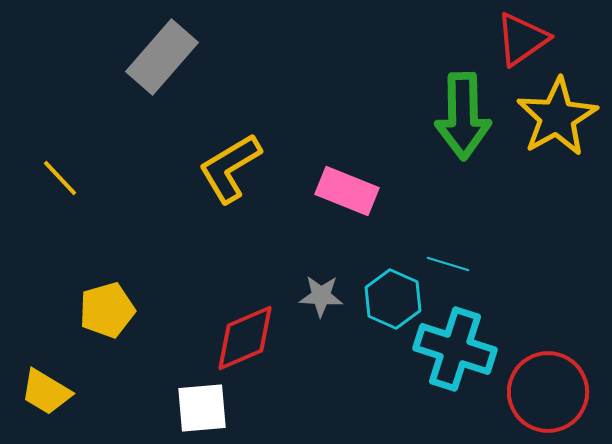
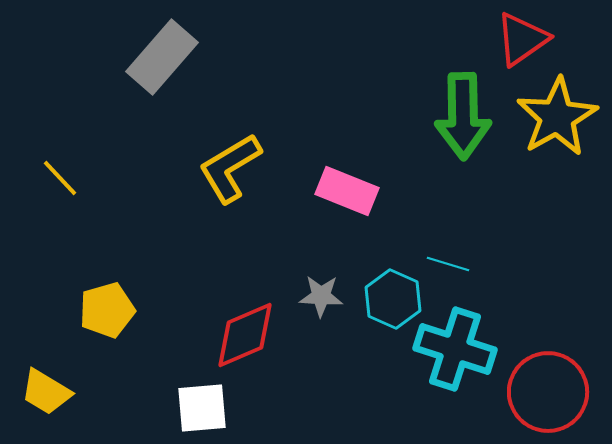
red diamond: moved 3 px up
